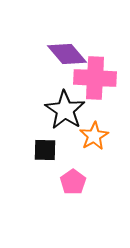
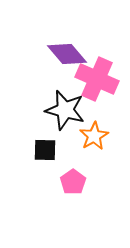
pink cross: moved 2 px right, 1 px down; rotated 21 degrees clockwise
black star: rotated 18 degrees counterclockwise
